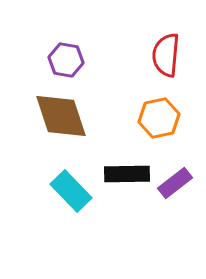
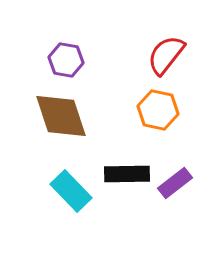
red semicircle: rotated 33 degrees clockwise
orange hexagon: moved 1 px left, 8 px up; rotated 24 degrees clockwise
